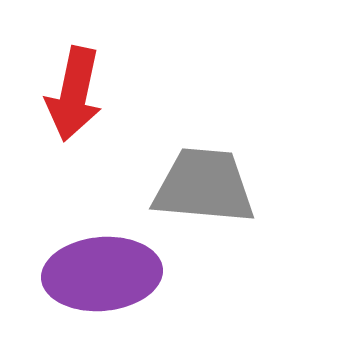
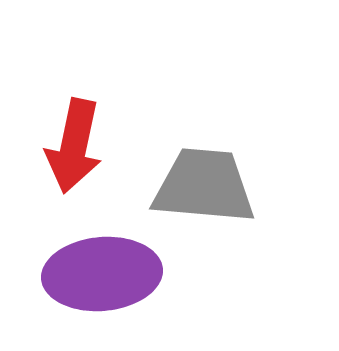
red arrow: moved 52 px down
